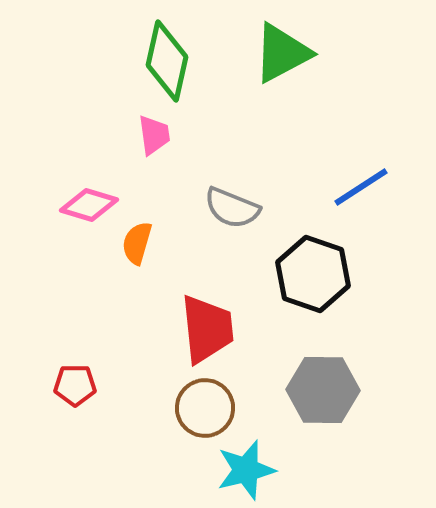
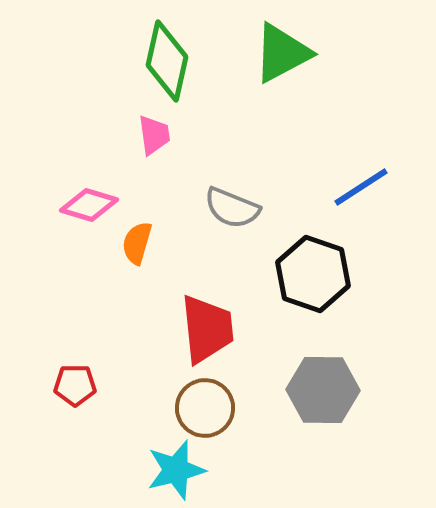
cyan star: moved 70 px left
